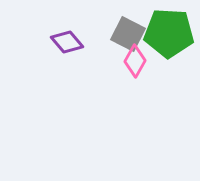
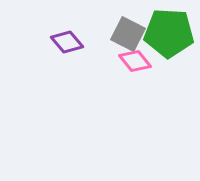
pink diamond: rotated 68 degrees counterclockwise
